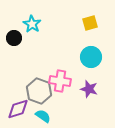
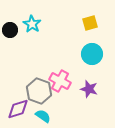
black circle: moved 4 px left, 8 px up
cyan circle: moved 1 px right, 3 px up
pink cross: rotated 20 degrees clockwise
